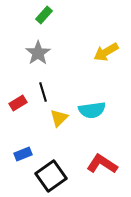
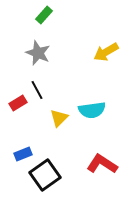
gray star: rotated 15 degrees counterclockwise
black line: moved 6 px left, 2 px up; rotated 12 degrees counterclockwise
black square: moved 6 px left, 1 px up
